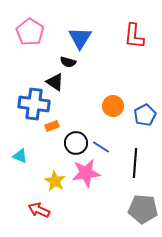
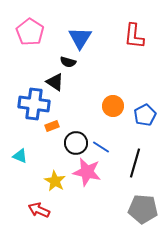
black line: rotated 12 degrees clockwise
pink star: moved 1 px right, 1 px up; rotated 20 degrees clockwise
